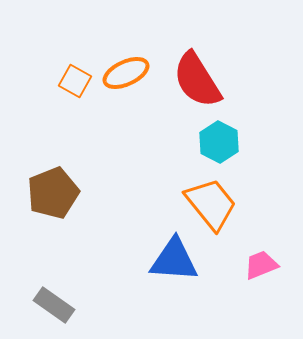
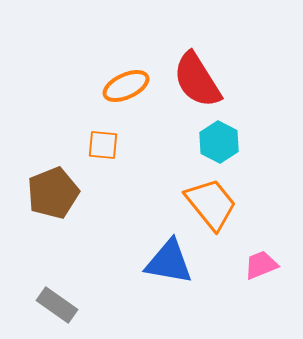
orange ellipse: moved 13 px down
orange square: moved 28 px right, 64 px down; rotated 24 degrees counterclockwise
blue triangle: moved 5 px left, 2 px down; rotated 6 degrees clockwise
gray rectangle: moved 3 px right
